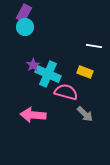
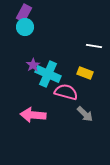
yellow rectangle: moved 1 px down
